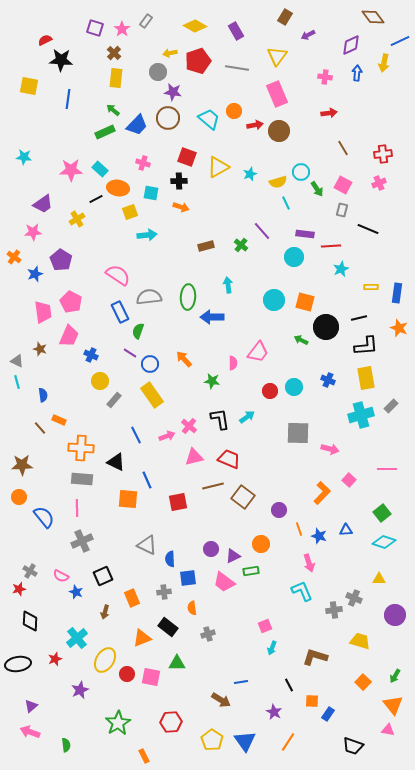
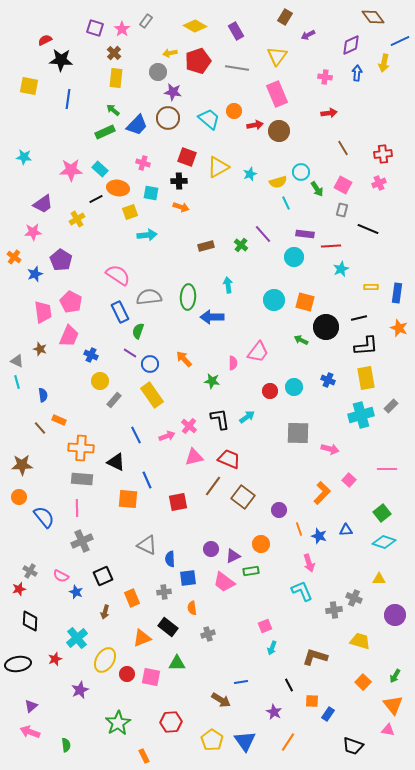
purple line at (262, 231): moved 1 px right, 3 px down
brown line at (213, 486): rotated 40 degrees counterclockwise
